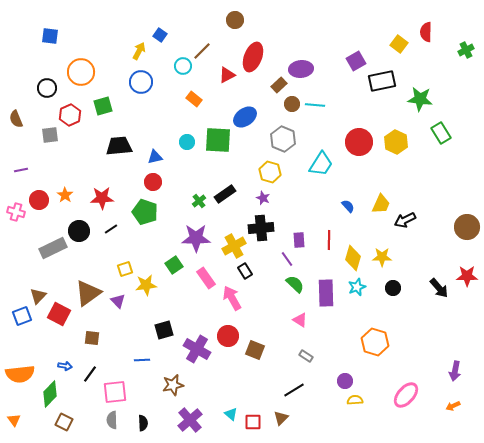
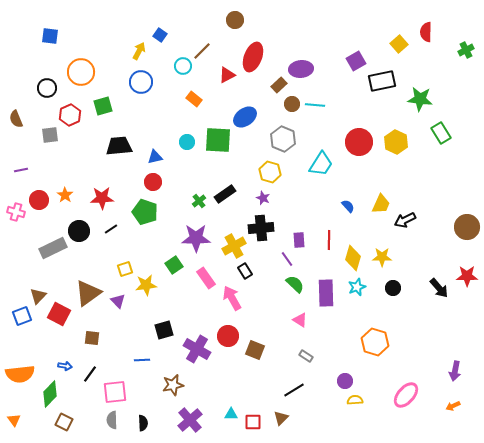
yellow square at (399, 44): rotated 12 degrees clockwise
cyan triangle at (231, 414): rotated 40 degrees counterclockwise
